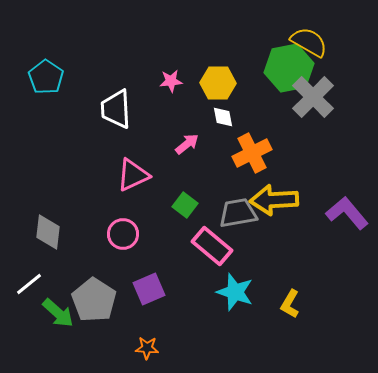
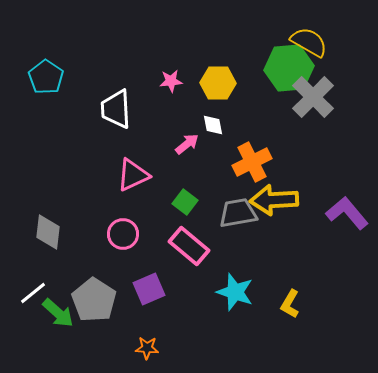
green hexagon: rotated 6 degrees clockwise
white diamond: moved 10 px left, 8 px down
orange cross: moved 9 px down
green square: moved 3 px up
pink rectangle: moved 23 px left
white line: moved 4 px right, 9 px down
